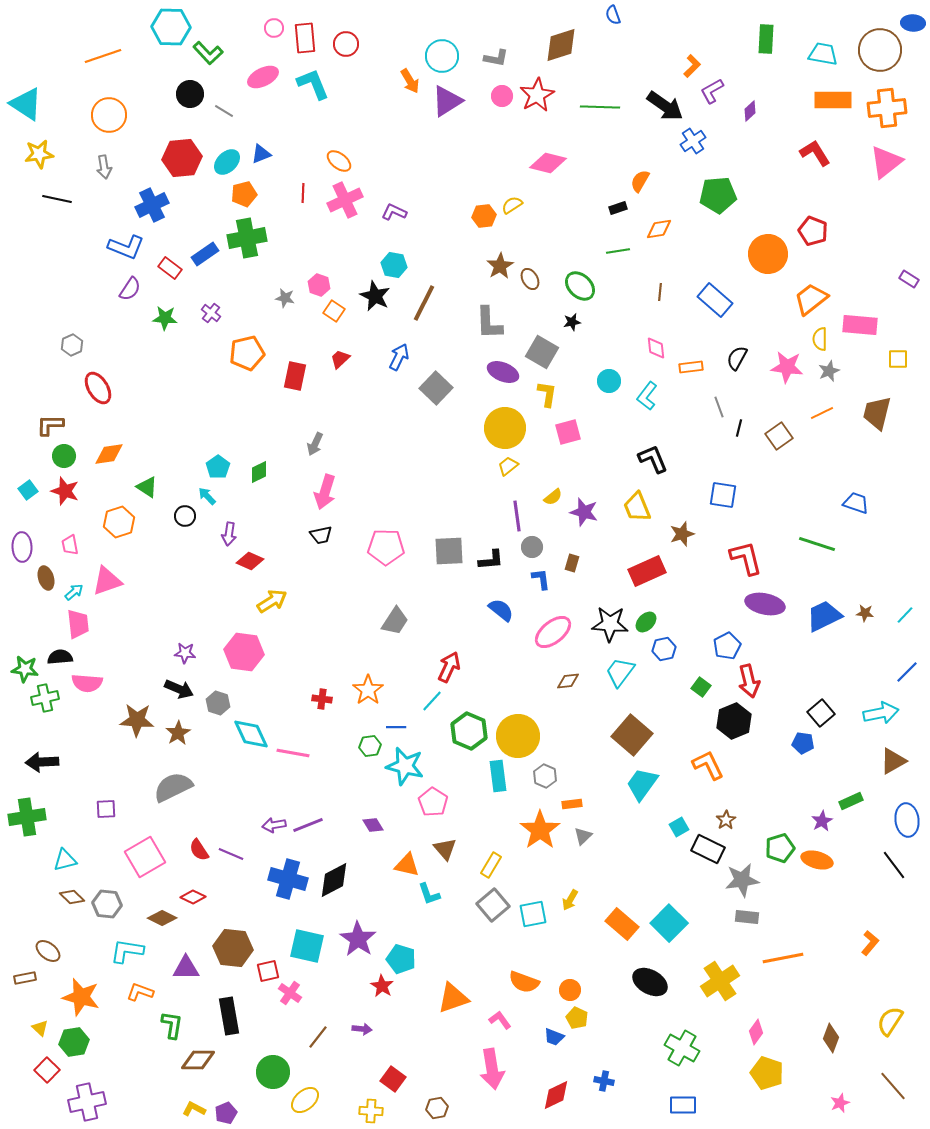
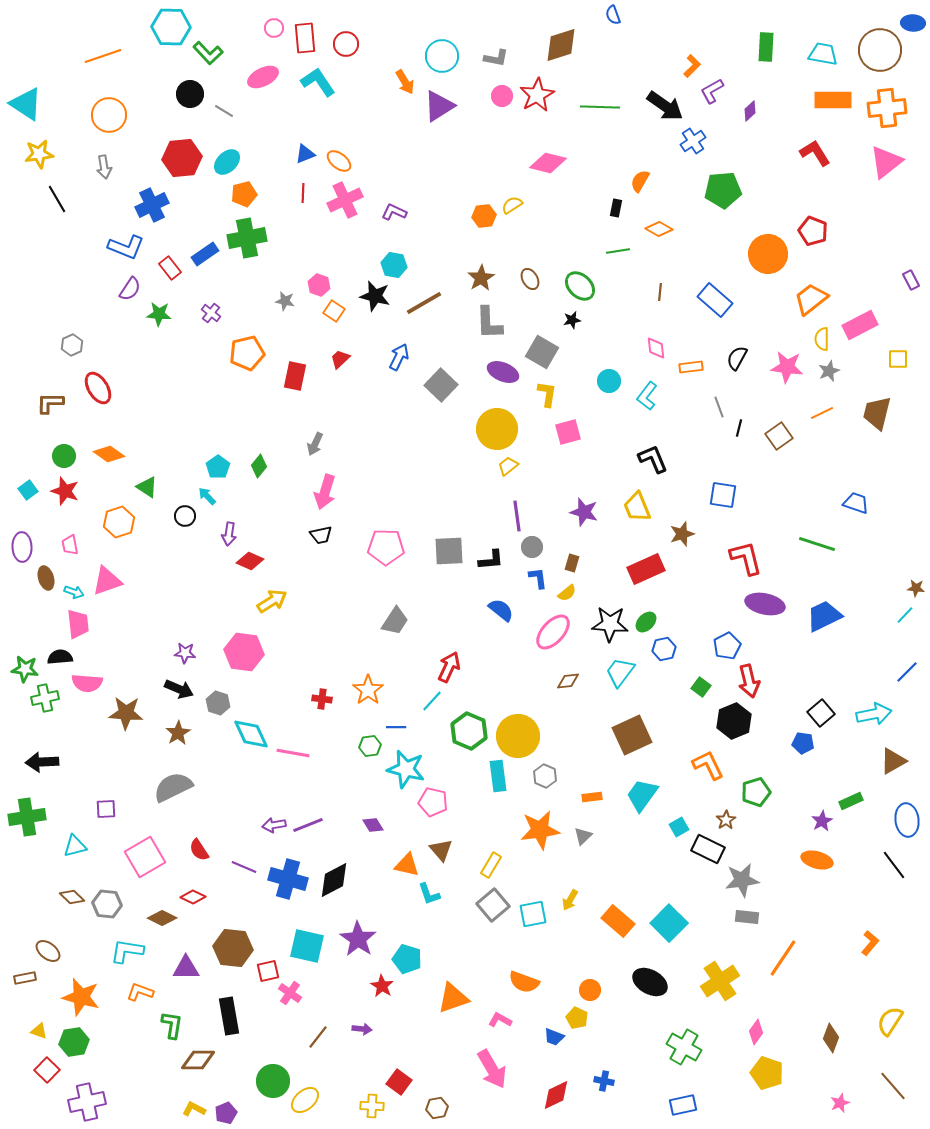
green rectangle at (766, 39): moved 8 px down
orange arrow at (410, 81): moved 5 px left, 1 px down
cyan L-shape at (313, 84): moved 5 px right, 2 px up; rotated 12 degrees counterclockwise
purple triangle at (447, 101): moved 8 px left, 5 px down
blue triangle at (261, 154): moved 44 px right
green pentagon at (718, 195): moved 5 px right, 5 px up
black line at (57, 199): rotated 48 degrees clockwise
black rectangle at (618, 208): moved 2 px left; rotated 60 degrees counterclockwise
orange diamond at (659, 229): rotated 40 degrees clockwise
brown star at (500, 266): moved 19 px left, 12 px down
red rectangle at (170, 268): rotated 15 degrees clockwise
purple rectangle at (909, 279): moved 2 px right, 1 px down; rotated 30 degrees clockwise
black star at (375, 296): rotated 12 degrees counterclockwise
gray star at (285, 298): moved 3 px down
brown line at (424, 303): rotated 33 degrees clockwise
green star at (165, 318): moved 6 px left, 4 px up
black star at (572, 322): moved 2 px up
pink rectangle at (860, 325): rotated 32 degrees counterclockwise
yellow semicircle at (820, 339): moved 2 px right
gray square at (436, 388): moved 5 px right, 3 px up
brown L-shape at (50, 425): moved 22 px up
yellow circle at (505, 428): moved 8 px left, 1 px down
orange diamond at (109, 454): rotated 44 degrees clockwise
green diamond at (259, 472): moved 6 px up; rotated 25 degrees counterclockwise
yellow semicircle at (553, 497): moved 14 px right, 96 px down
red rectangle at (647, 571): moved 1 px left, 2 px up
blue L-shape at (541, 579): moved 3 px left, 1 px up
cyan arrow at (74, 592): rotated 60 degrees clockwise
brown star at (865, 613): moved 51 px right, 25 px up
pink ellipse at (553, 632): rotated 9 degrees counterclockwise
cyan arrow at (881, 713): moved 7 px left, 1 px down
brown star at (137, 720): moved 11 px left, 7 px up
brown square at (632, 735): rotated 24 degrees clockwise
cyan star at (405, 766): moved 1 px right, 3 px down
cyan trapezoid at (642, 784): moved 11 px down
pink pentagon at (433, 802): rotated 20 degrees counterclockwise
orange rectangle at (572, 804): moved 20 px right, 7 px up
orange star at (540, 830): rotated 27 degrees clockwise
green pentagon at (780, 848): moved 24 px left, 56 px up
brown triangle at (445, 849): moved 4 px left, 1 px down
purple line at (231, 854): moved 13 px right, 13 px down
cyan triangle at (65, 860): moved 10 px right, 14 px up
orange rectangle at (622, 924): moved 4 px left, 3 px up
orange line at (783, 958): rotated 45 degrees counterclockwise
cyan pentagon at (401, 959): moved 6 px right
orange circle at (570, 990): moved 20 px right
pink L-shape at (500, 1020): rotated 25 degrees counterclockwise
yellow triangle at (40, 1028): moved 1 px left, 3 px down; rotated 24 degrees counterclockwise
green cross at (682, 1048): moved 2 px right, 1 px up
pink arrow at (492, 1069): rotated 21 degrees counterclockwise
green circle at (273, 1072): moved 9 px down
red square at (393, 1079): moved 6 px right, 3 px down
blue rectangle at (683, 1105): rotated 12 degrees counterclockwise
yellow cross at (371, 1111): moved 1 px right, 5 px up
